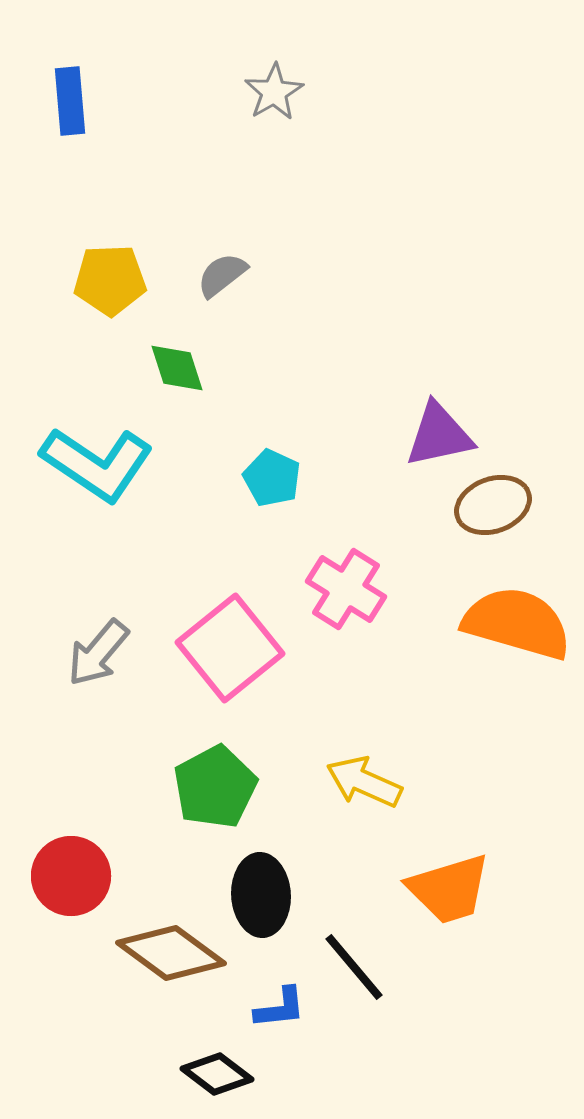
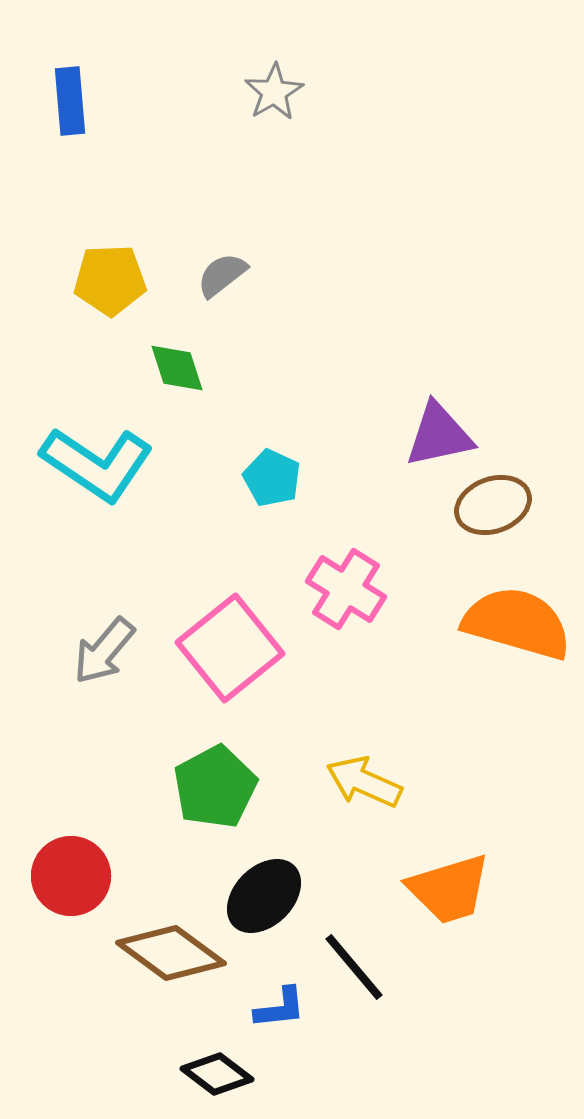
gray arrow: moved 6 px right, 2 px up
black ellipse: moved 3 px right, 1 px down; rotated 48 degrees clockwise
